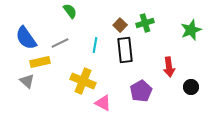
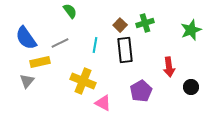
gray triangle: rotated 28 degrees clockwise
